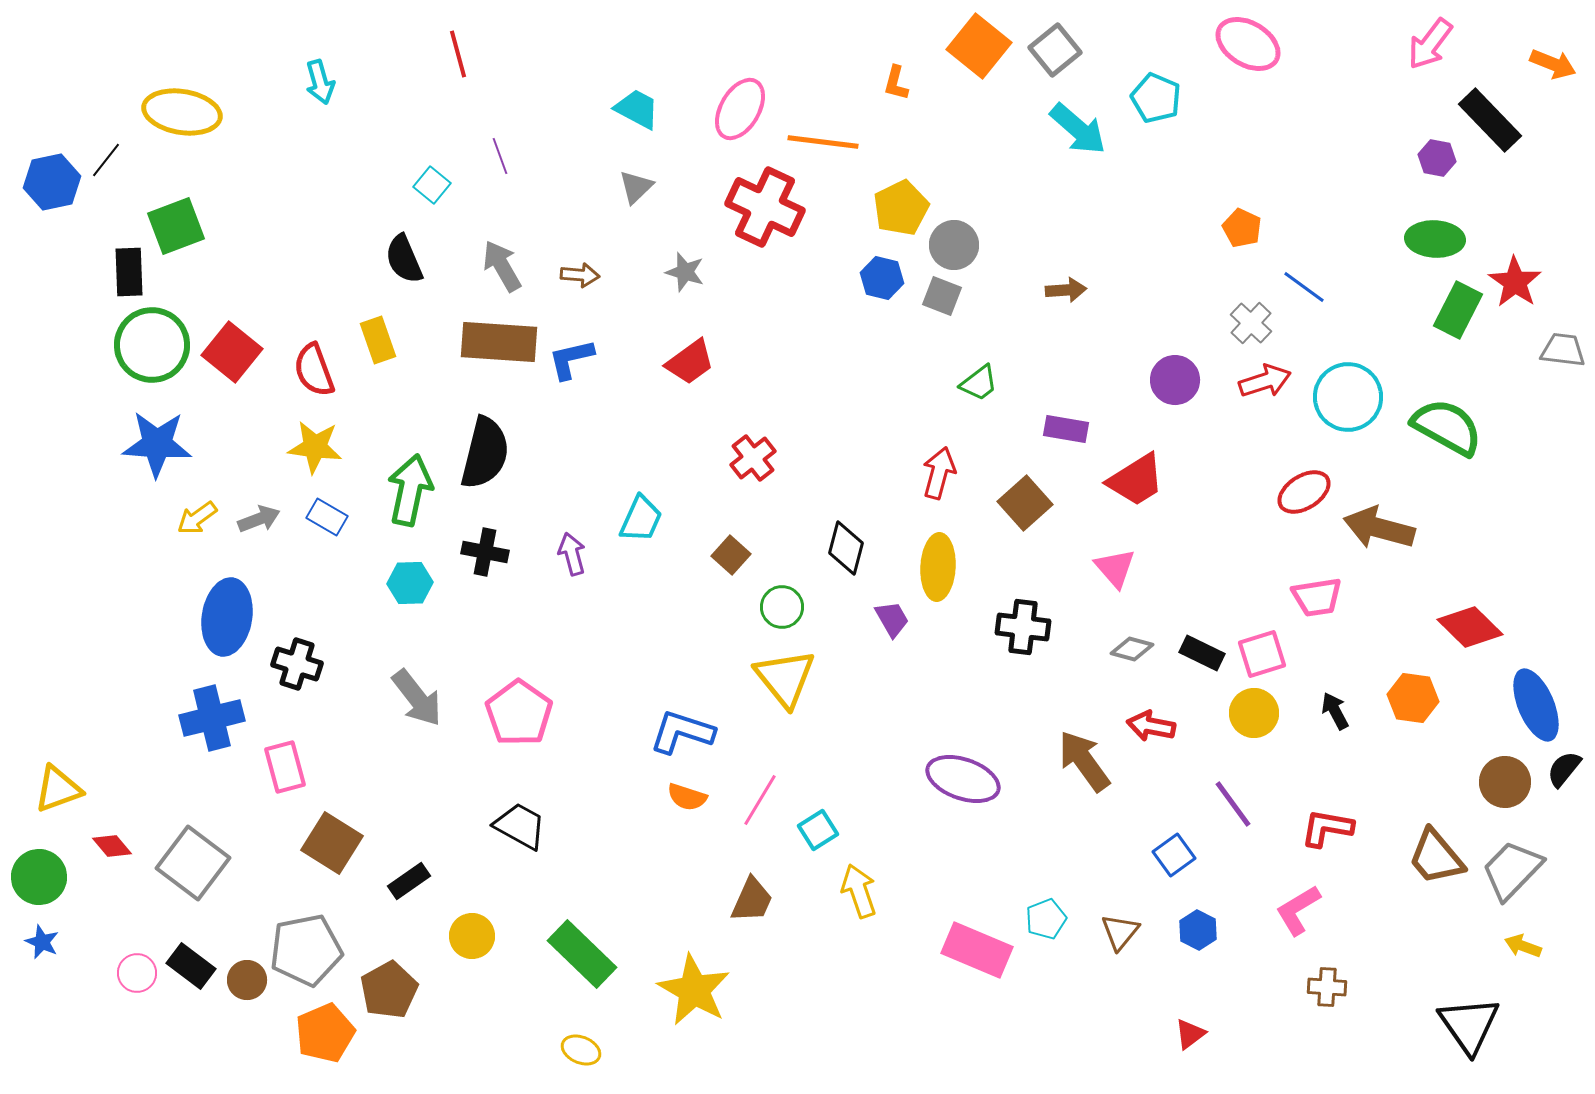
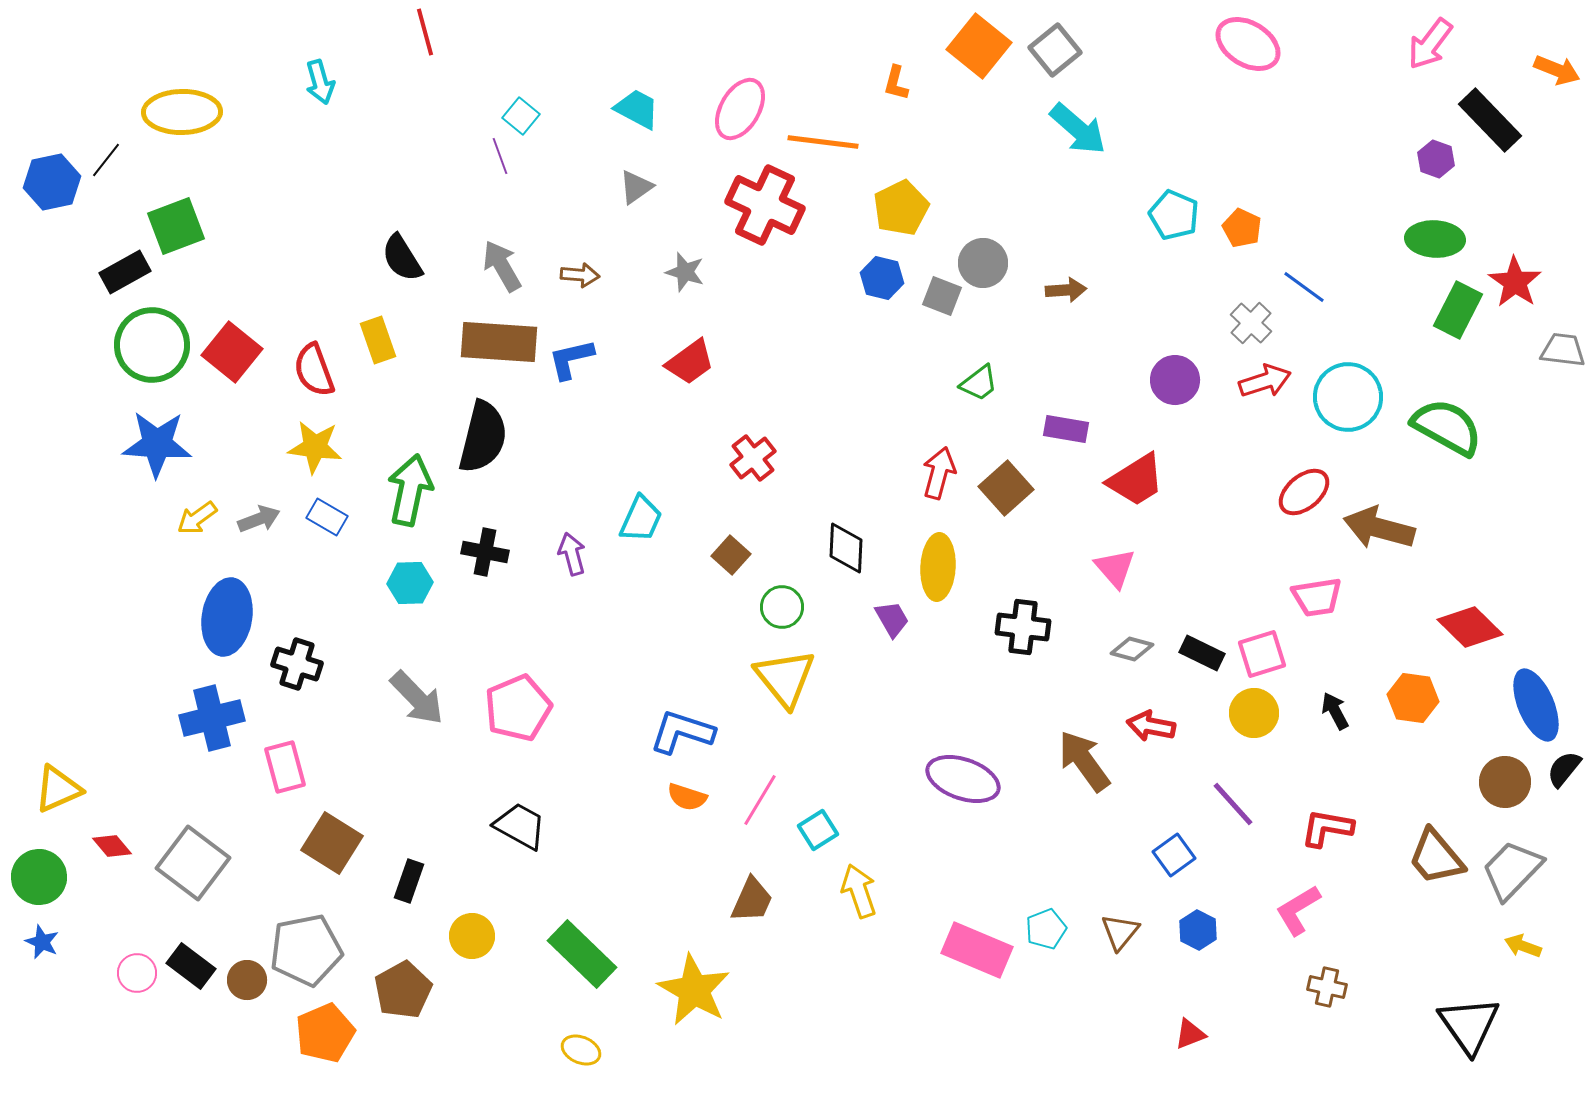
red line at (458, 54): moved 33 px left, 22 px up
orange arrow at (1553, 64): moved 4 px right, 6 px down
cyan pentagon at (1156, 98): moved 18 px right, 117 px down
yellow ellipse at (182, 112): rotated 10 degrees counterclockwise
purple hexagon at (1437, 158): moved 1 px left, 1 px down; rotated 9 degrees clockwise
cyan square at (432, 185): moved 89 px right, 69 px up
gray triangle at (636, 187): rotated 9 degrees clockwise
red cross at (765, 207): moved 2 px up
gray circle at (954, 245): moved 29 px right, 18 px down
black semicircle at (404, 259): moved 2 px left, 1 px up; rotated 9 degrees counterclockwise
black rectangle at (129, 272): moved 4 px left; rotated 63 degrees clockwise
black semicircle at (485, 453): moved 2 px left, 16 px up
red ellipse at (1304, 492): rotated 8 degrees counterclockwise
brown square at (1025, 503): moved 19 px left, 15 px up
black diamond at (846, 548): rotated 12 degrees counterclockwise
gray arrow at (417, 698): rotated 6 degrees counterclockwise
pink pentagon at (519, 713): moved 1 px left, 5 px up; rotated 14 degrees clockwise
yellow triangle at (58, 789): rotated 4 degrees counterclockwise
purple line at (1233, 804): rotated 6 degrees counterclockwise
black rectangle at (409, 881): rotated 36 degrees counterclockwise
cyan pentagon at (1046, 919): moved 10 px down
brown cross at (1327, 987): rotated 9 degrees clockwise
brown pentagon at (389, 990): moved 14 px right
red triangle at (1190, 1034): rotated 16 degrees clockwise
